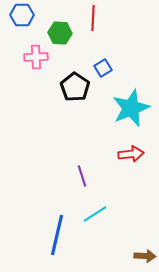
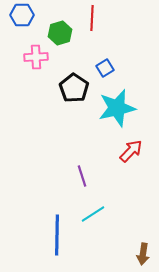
red line: moved 1 px left
green hexagon: rotated 20 degrees counterclockwise
blue square: moved 2 px right
black pentagon: moved 1 px left, 1 px down
cyan star: moved 14 px left; rotated 9 degrees clockwise
red arrow: moved 3 px up; rotated 40 degrees counterclockwise
cyan line: moved 2 px left
blue line: rotated 12 degrees counterclockwise
brown arrow: moved 2 px left, 2 px up; rotated 95 degrees clockwise
